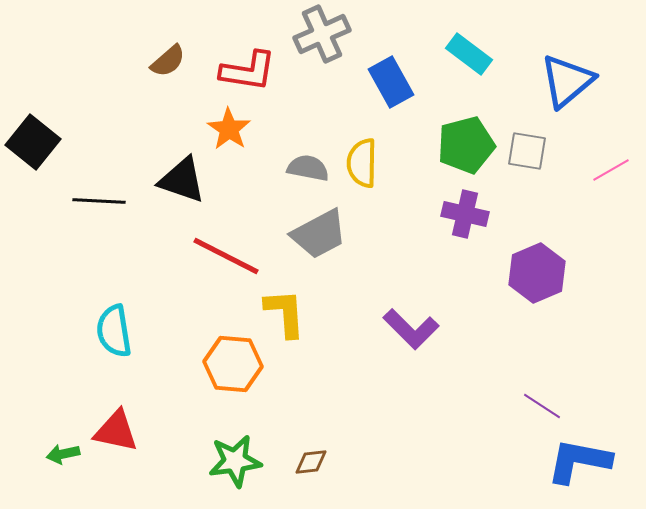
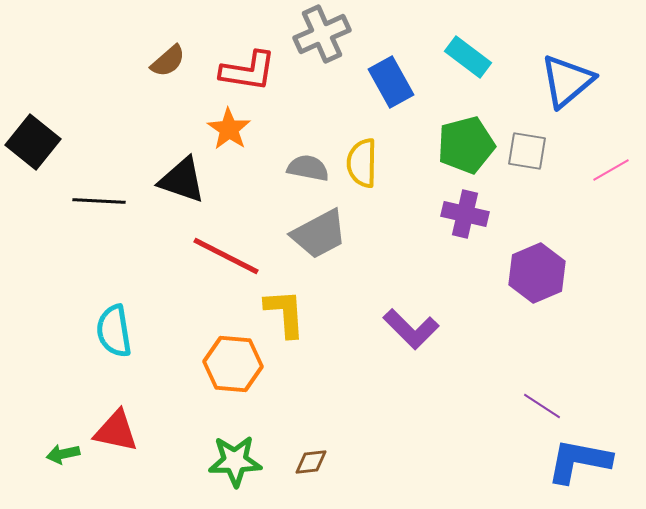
cyan rectangle: moved 1 px left, 3 px down
green star: rotated 6 degrees clockwise
